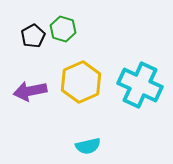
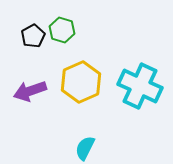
green hexagon: moved 1 px left, 1 px down
cyan cross: moved 1 px down
purple arrow: rotated 8 degrees counterclockwise
cyan semicircle: moved 3 px left, 2 px down; rotated 130 degrees clockwise
